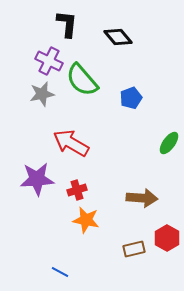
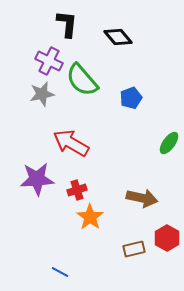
brown arrow: rotated 8 degrees clockwise
orange star: moved 4 px right, 3 px up; rotated 24 degrees clockwise
